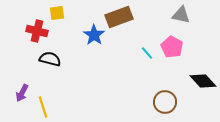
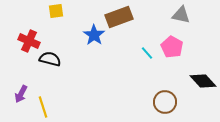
yellow square: moved 1 px left, 2 px up
red cross: moved 8 px left, 10 px down; rotated 10 degrees clockwise
purple arrow: moved 1 px left, 1 px down
